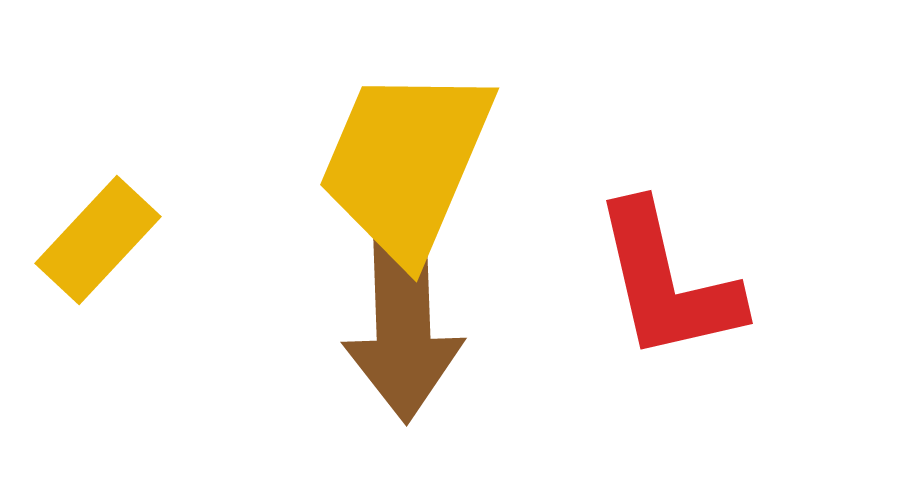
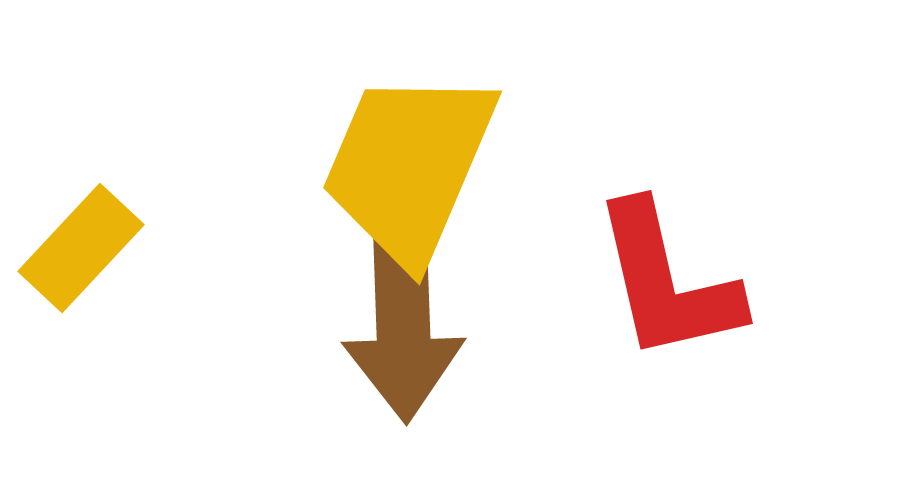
yellow trapezoid: moved 3 px right, 3 px down
yellow rectangle: moved 17 px left, 8 px down
